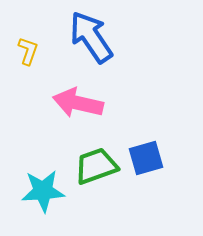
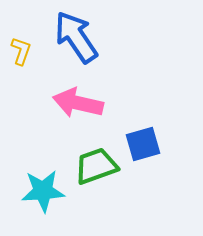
blue arrow: moved 15 px left
yellow L-shape: moved 7 px left
blue square: moved 3 px left, 14 px up
